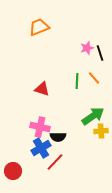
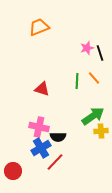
pink cross: moved 1 px left
